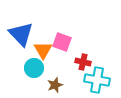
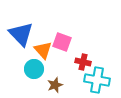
orange triangle: rotated 12 degrees counterclockwise
cyan circle: moved 1 px down
